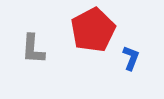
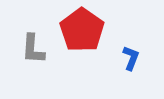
red pentagon: moved 11 px left; rotated 9 degrees counterclockwise
